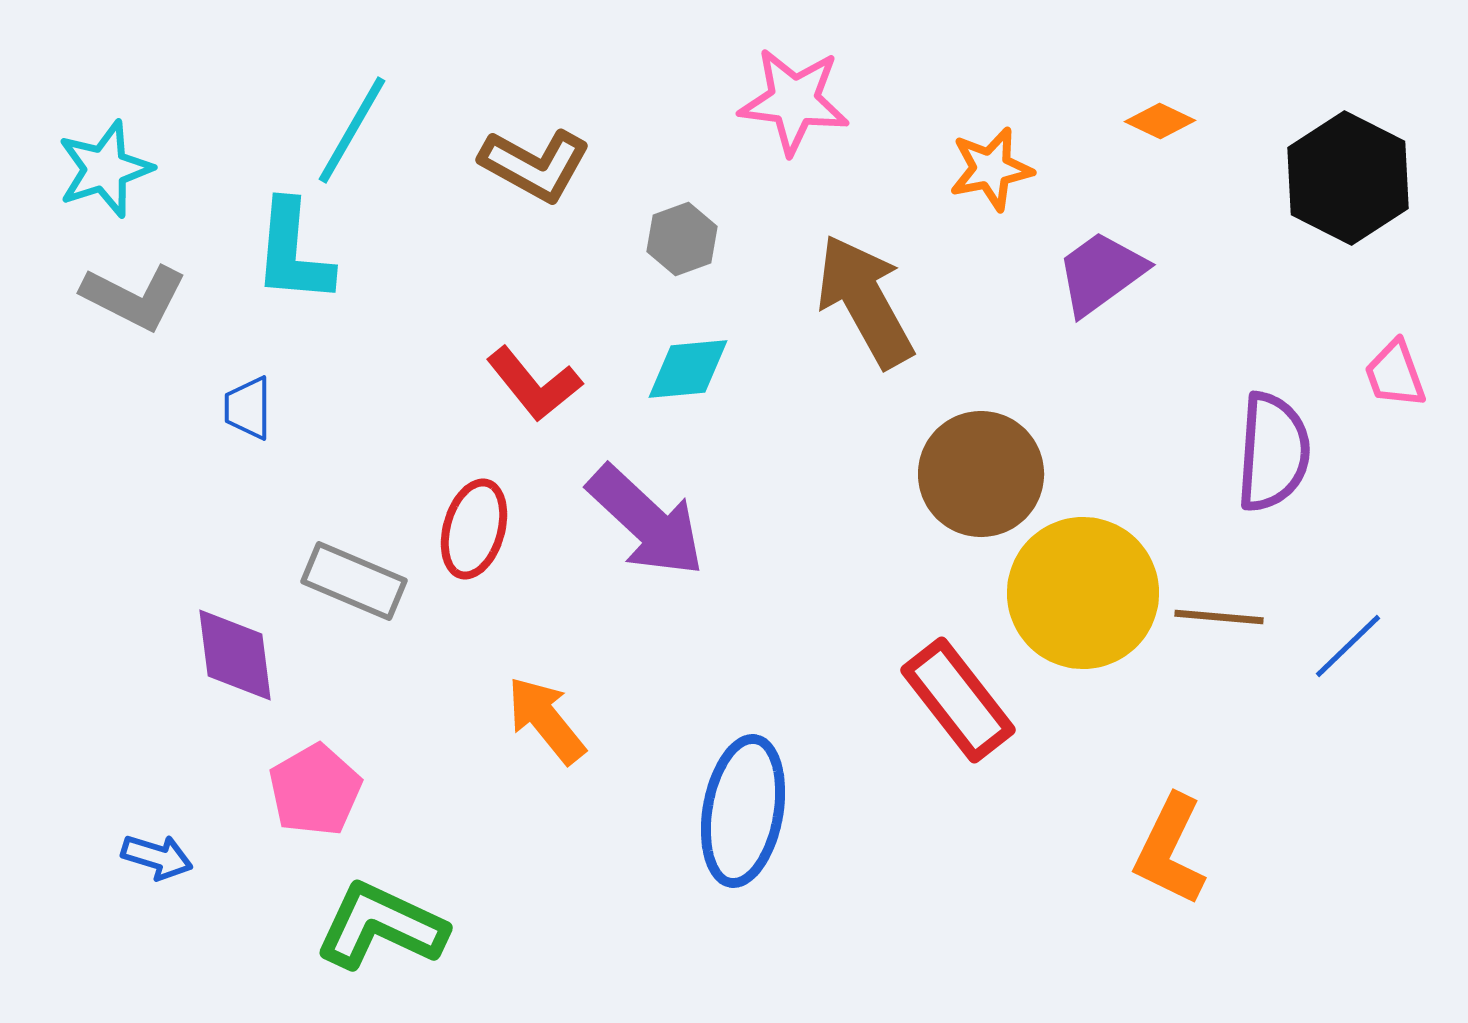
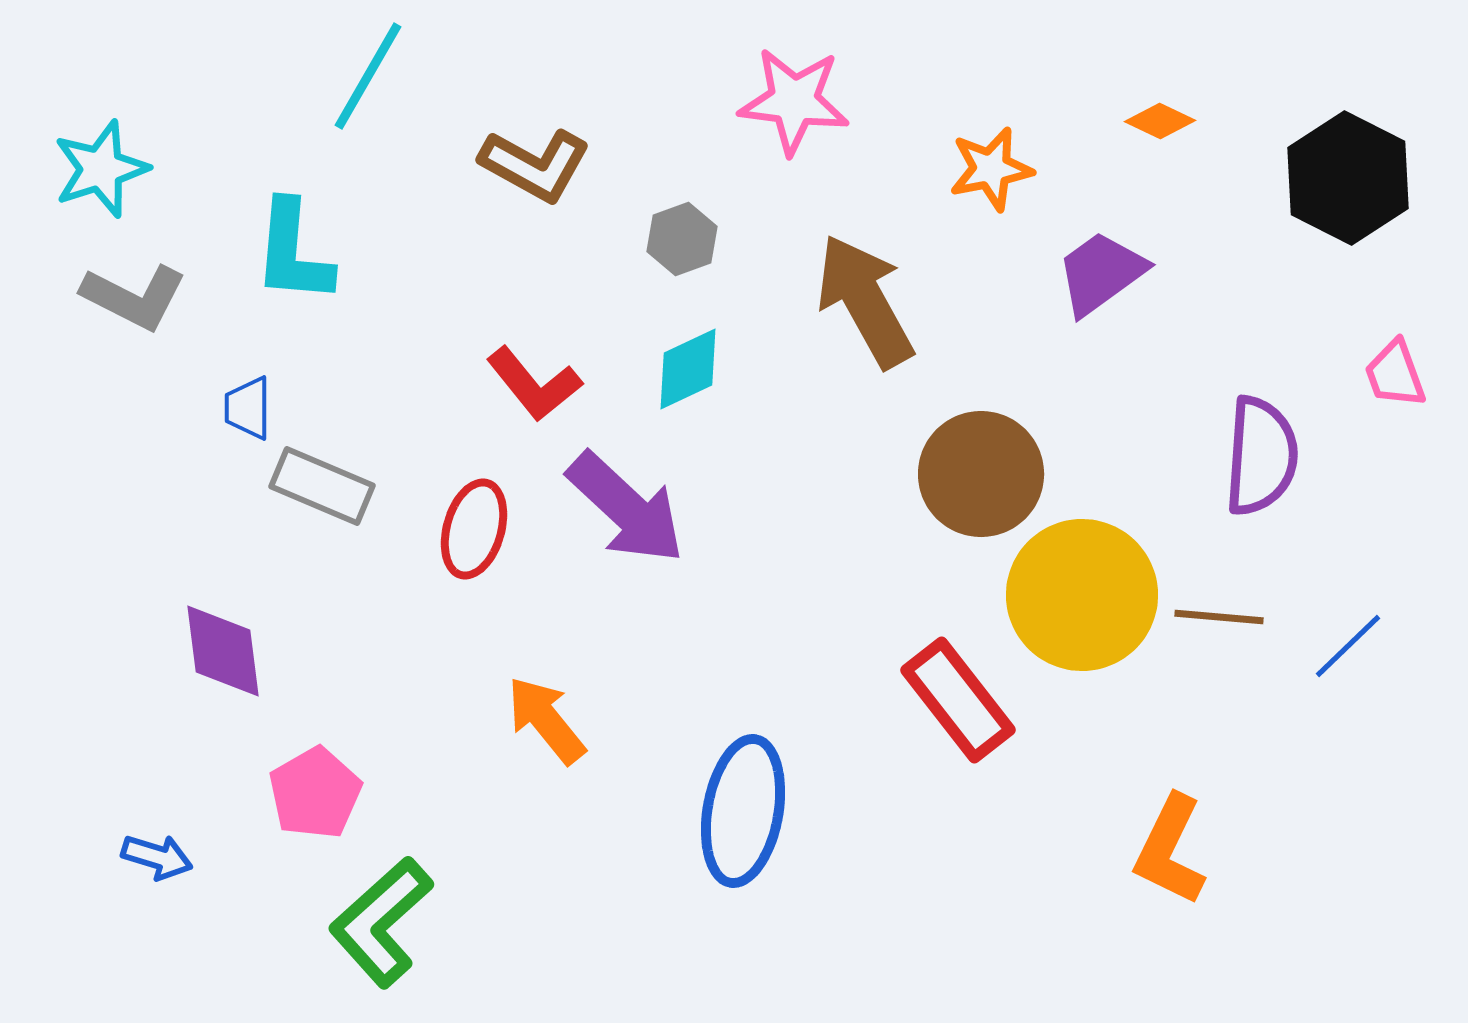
cyan line: moved 16 px right, 54 px up
cyan star: moved 4 px left
cyan diamond: rotated 20 degrees counterclockwise
purple semicircle: moved 12 px left, 4 px down
purple arrow: moved 20 px left, 13 px up
gray rectangle: moved 32 px left, 95 px up
yellow circle: moved 1 px left, 2 px down
purple diamond: moved 12 px left, 4 px up
pink pentagon: moved 3 px down
green L-shape: moved 4 px up; rotated 67 degrees counterclockwise
